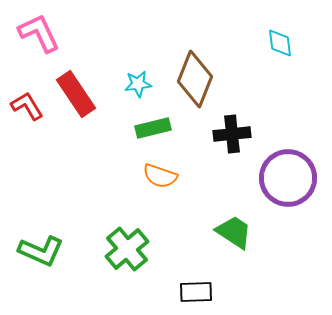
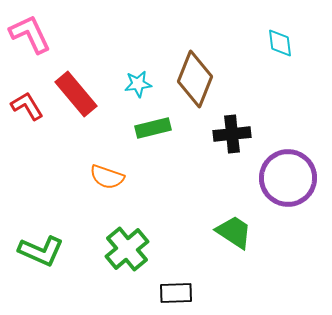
pink L-shape: moved 9 px left, 1 px down
red rectangle: rotated 6 degrees counterclockwise
orange semicircle: moved 53 px left, 1 px down
black rectangle: moved 20 px left, 1 px down
